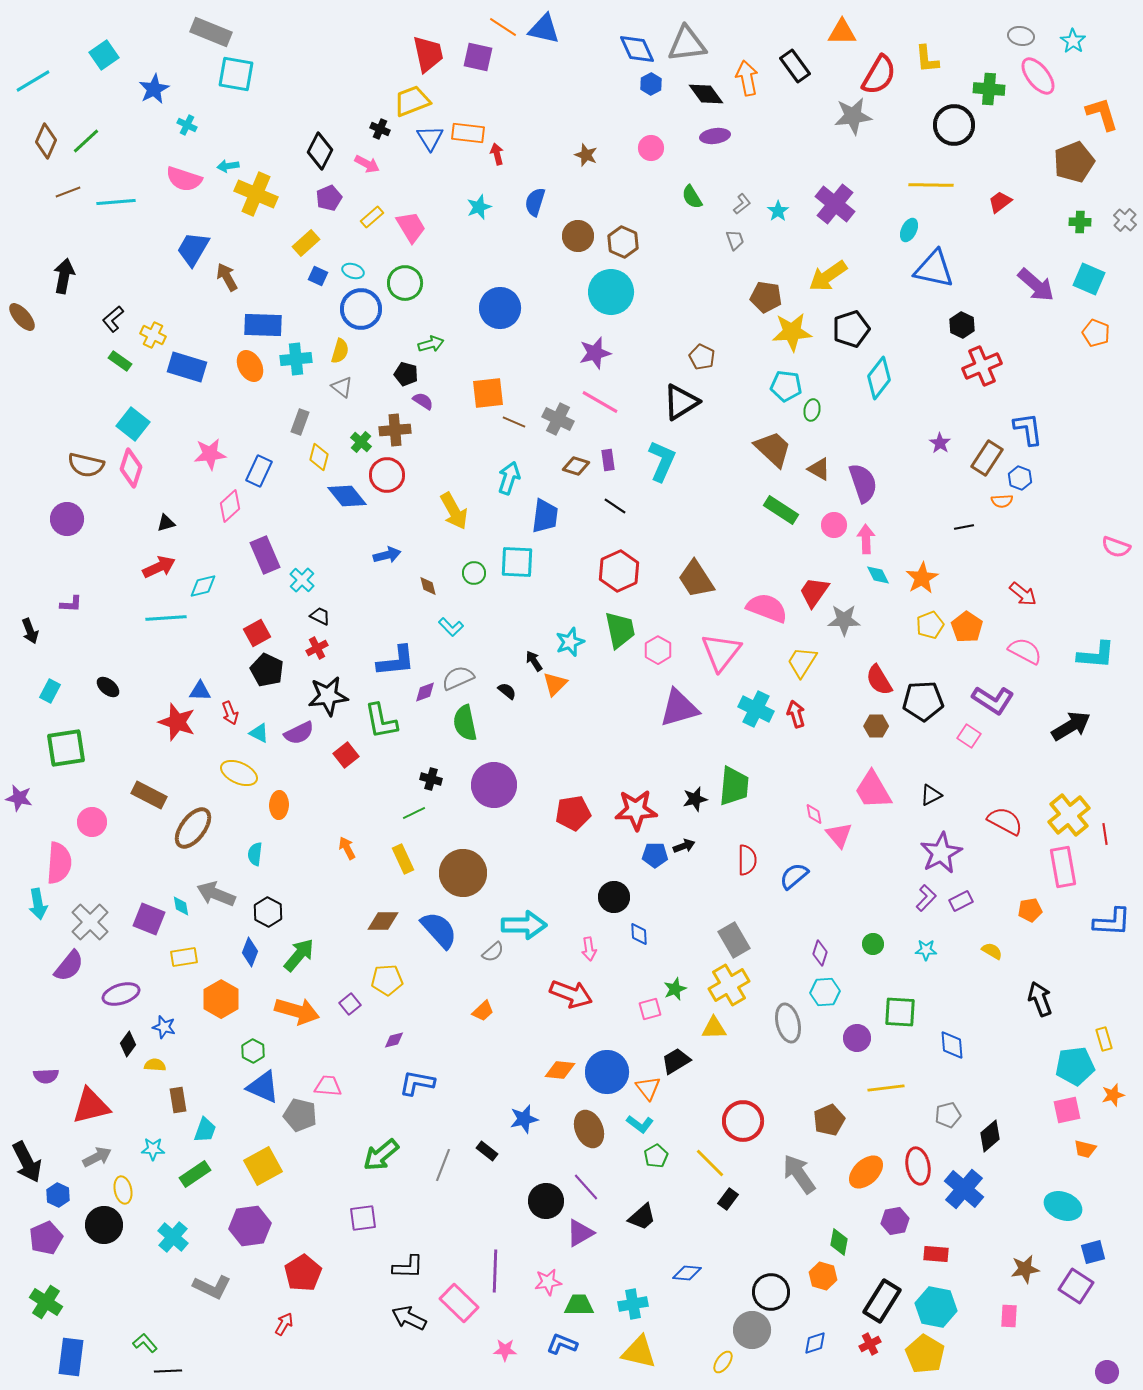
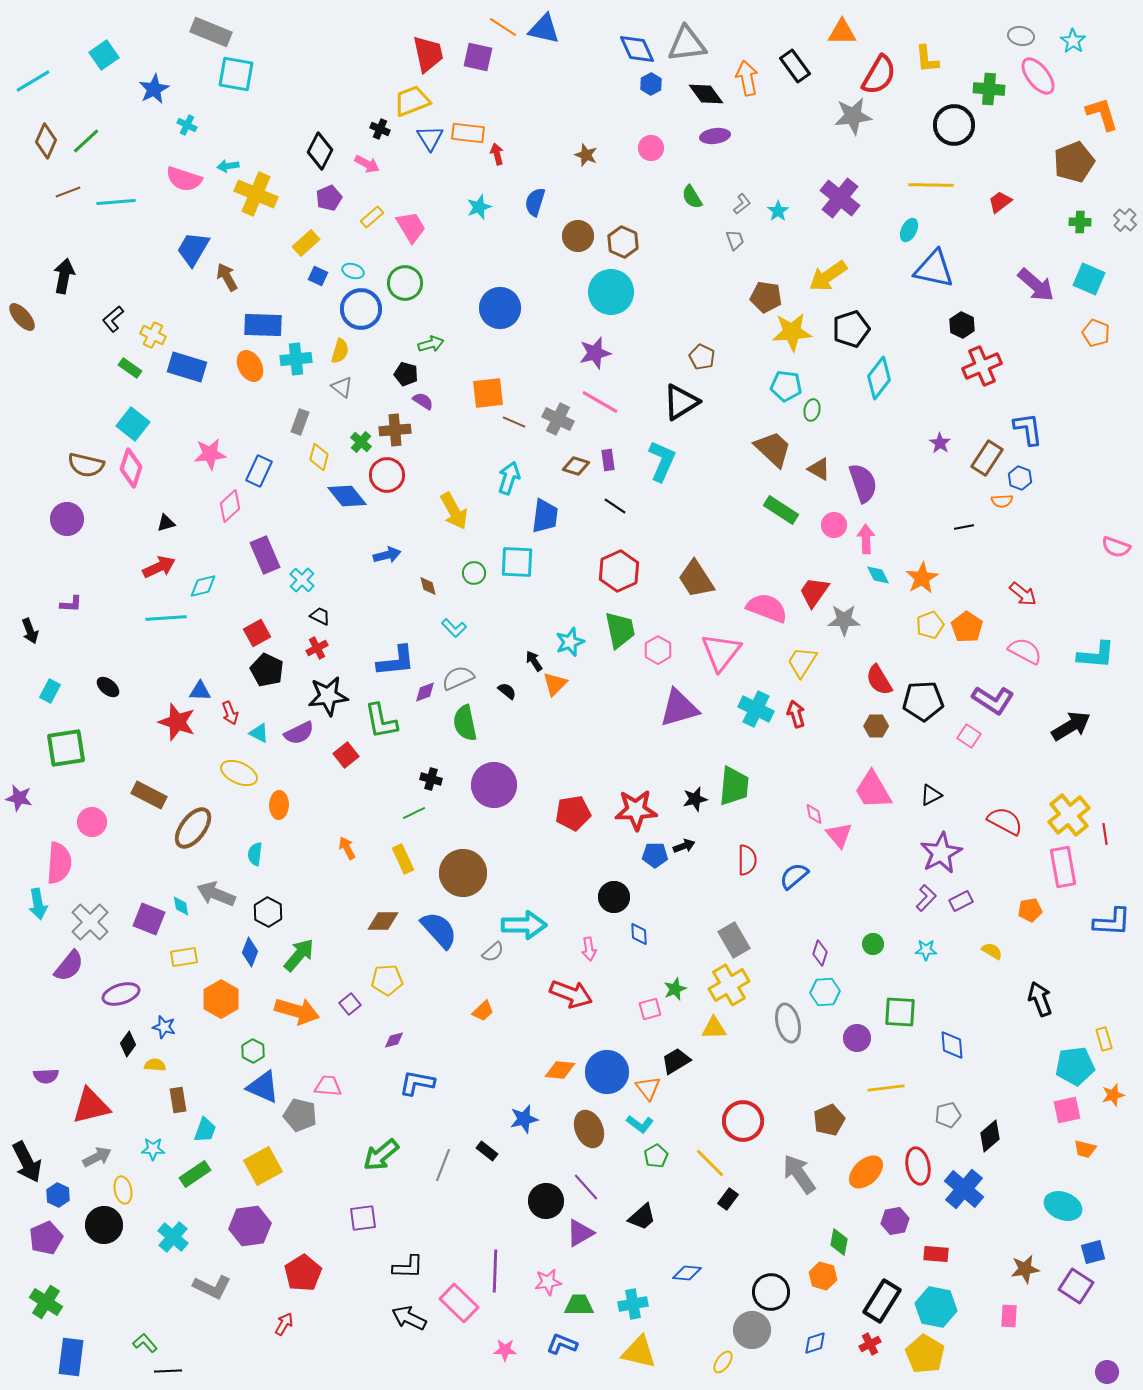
purple cross at (835, 204): moved 5 px right, 6 px up
green rectangle at (120, 361): moved 10 px right, 7 px down
cyan L-shape at (451, 627): moved 3 px right, 1 px down
